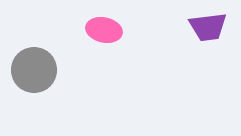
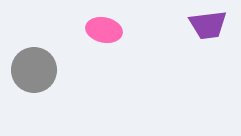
purple trapezoid: moved 2 px up
